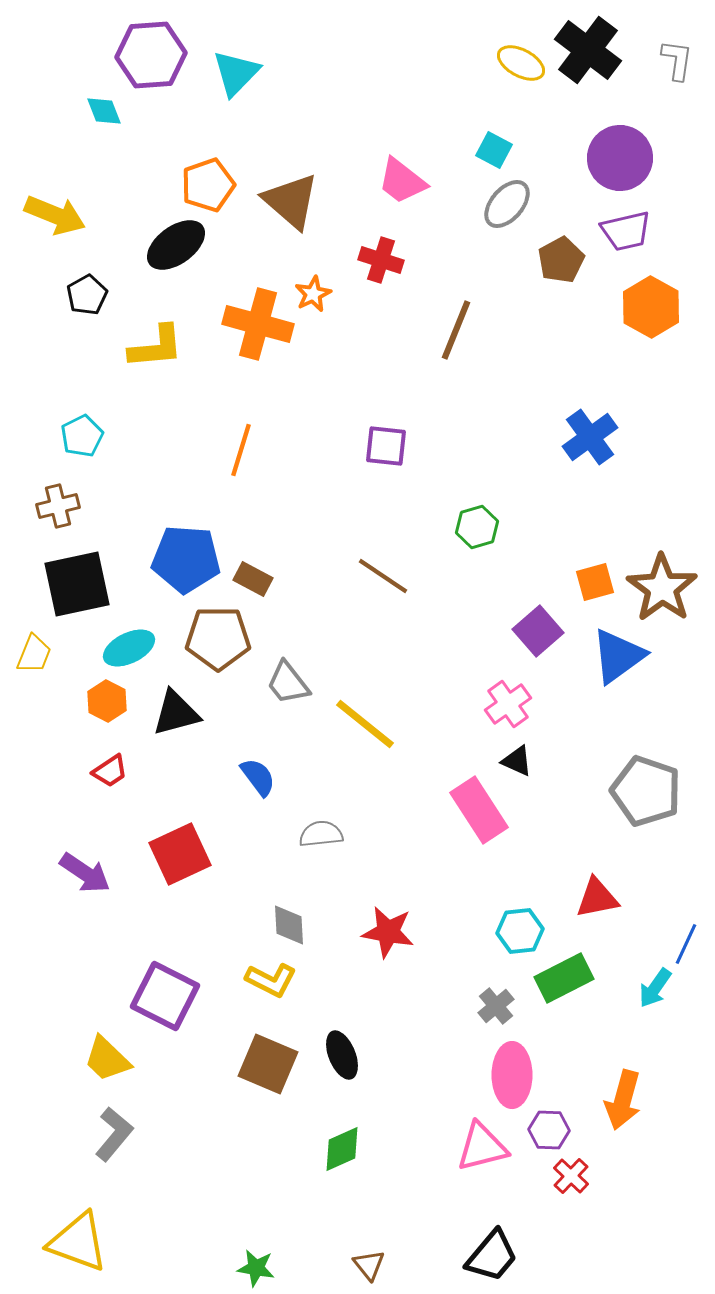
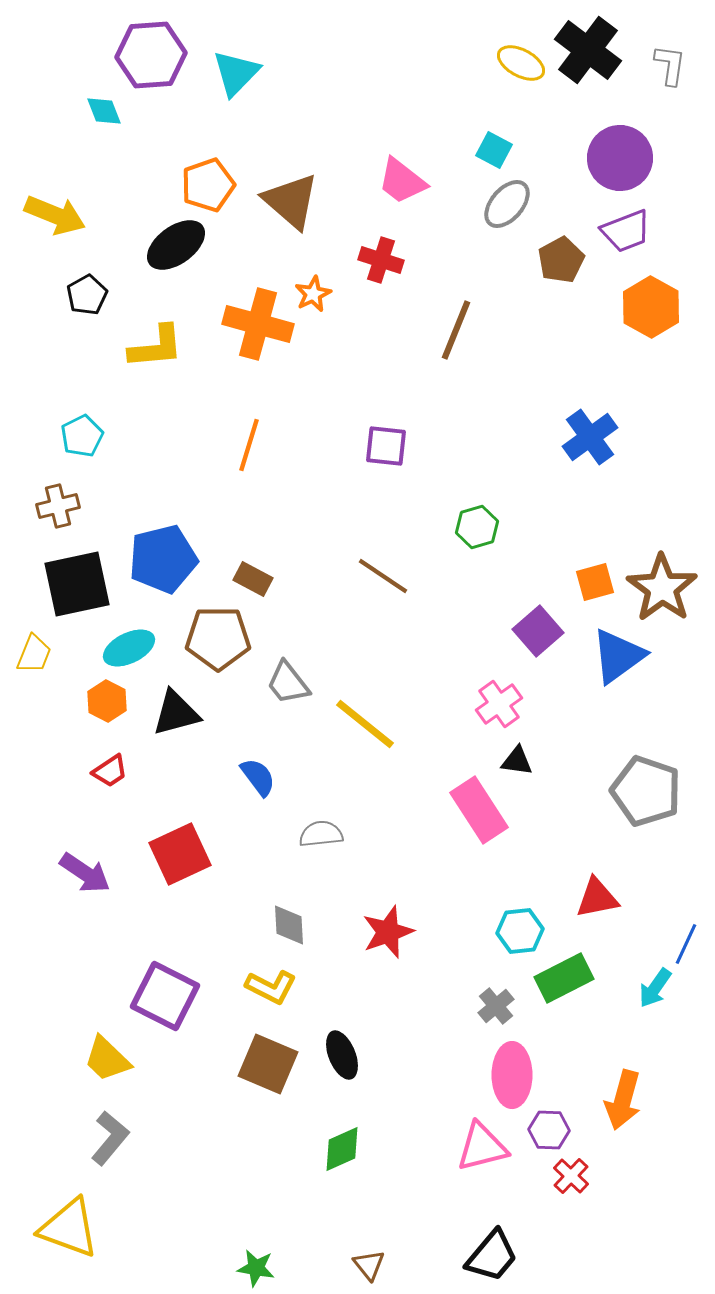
gray L-shape at (677, 60): moved 7 px left, 5 px down
purple trapezoid at (626, 231): rotated 8 degrees counterclockwise
orange line at (241, 450): moved 8 px right, 5 px up
blue pentagon at (186, 559): moved 23 px left; rotated 18 degrees counterclockwise
pink cross at (508, 704): moved 9 px left
black triangle at (517, 761): rotated 16 degrees counterclockwise
red star at (388, 932): rotated 30 degrees counterclockwise
yellow L-shape at (271, 980): moved 7 px down
gray L-shape at (114, 1134): moved 4 px left, 4 px down
yellow triangle at (78, 1242): moved 9 px left, 14 px up
